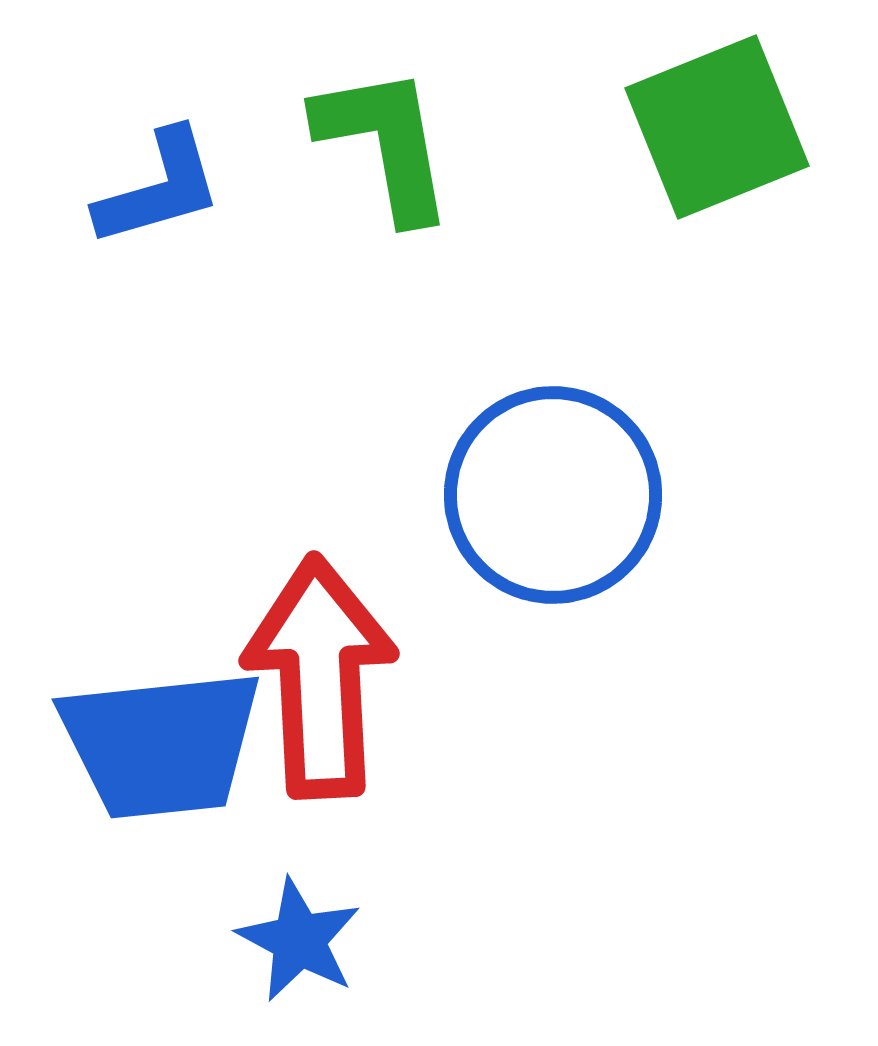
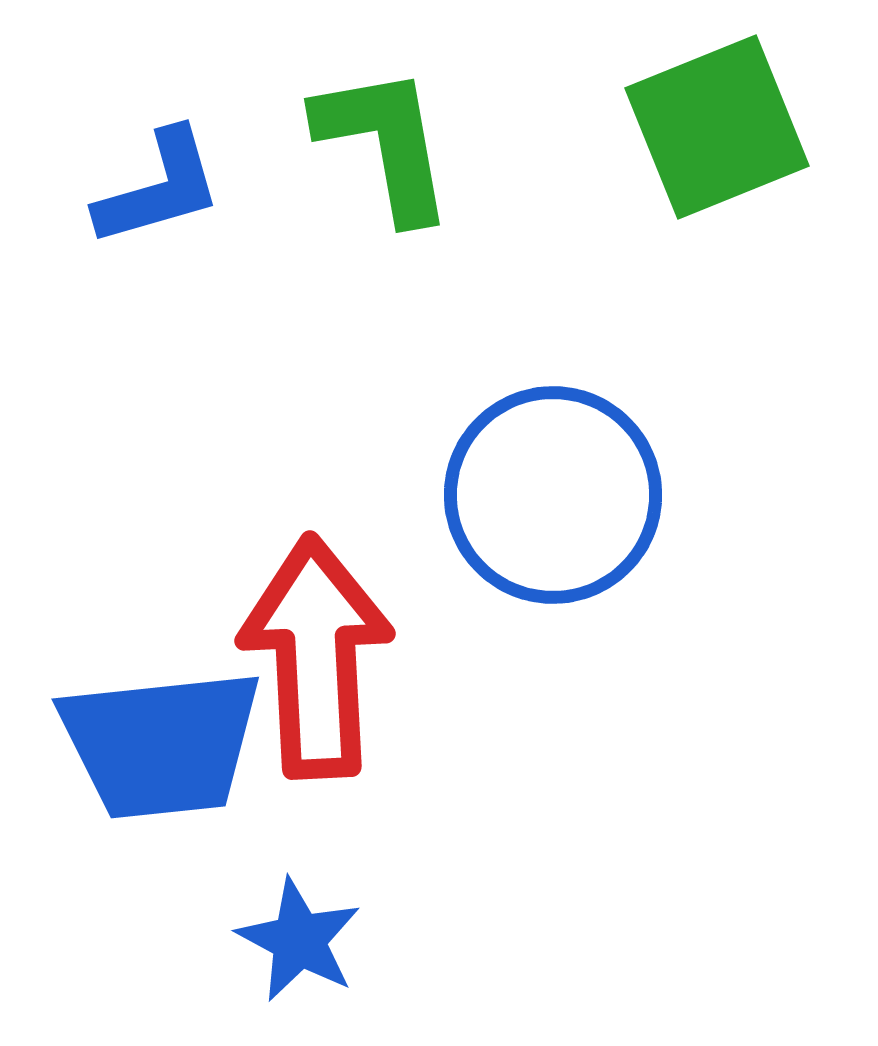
red arrow: moved 4 px left, 20 px up
